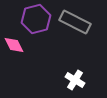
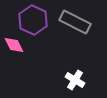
purple hexagon: moved 3 px left, 1 px down; rotated 20 degrees counterclockwise
